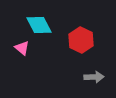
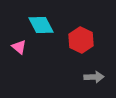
cyan diamond: moved 2 px right
pink triangle: moved 3 px left, 1 px up
